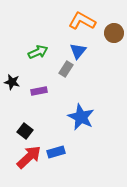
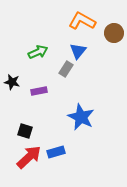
black square: rotated 21 degrees counterclockwise
